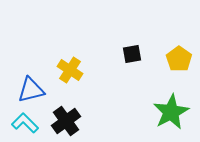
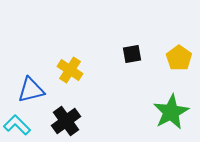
yellow pentagon: moved 1 px up
cyan L-shape: moved 8 px left, 2 px down
